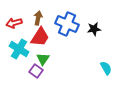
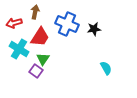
brown arrow: moved 3 px left, 6 px up
